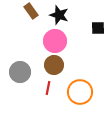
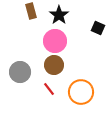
brown rectangle: rotated 21 degrees clockwise
black star: rotated 18 degrees clockwise
black square: rotated 24 degrees clockwise
red line: moved 1 px right, 1 px down; rotated 48 degrees counterclockwise
orange circle: moved 1 px right
